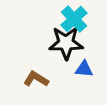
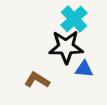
black star: moved 4 px down
brown L-shape: moved 1 px right, 1 px down
